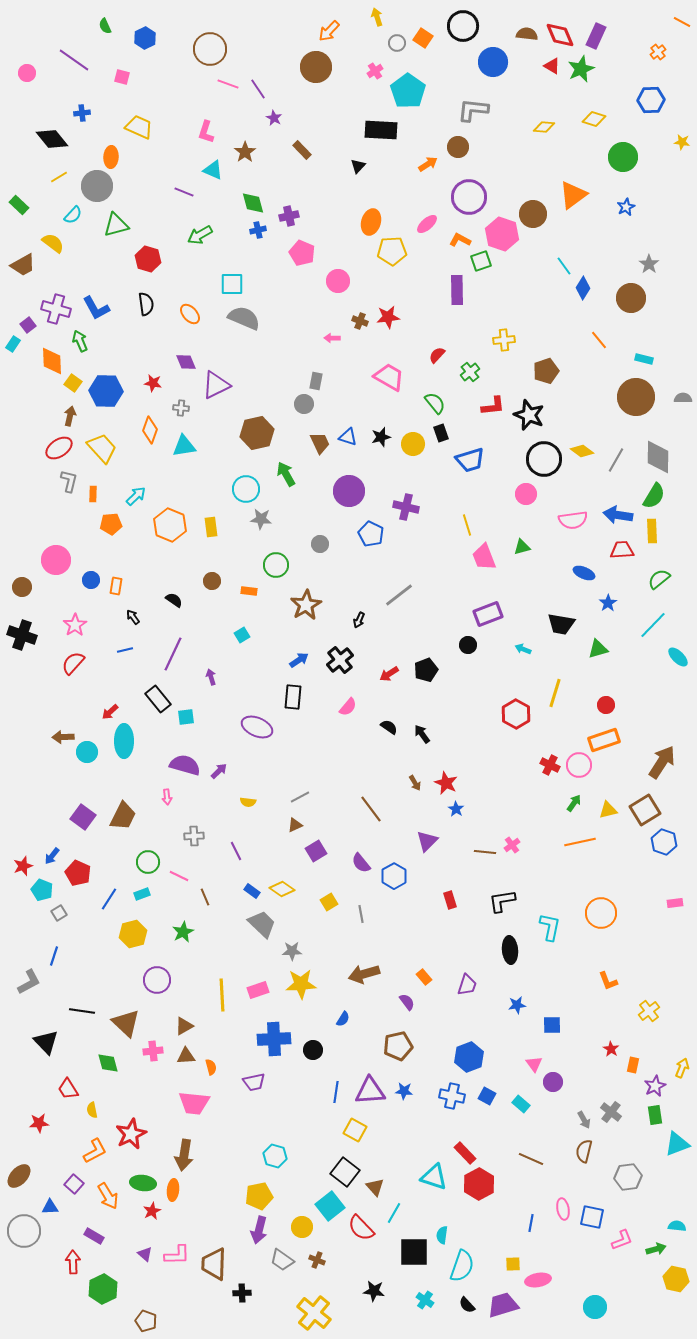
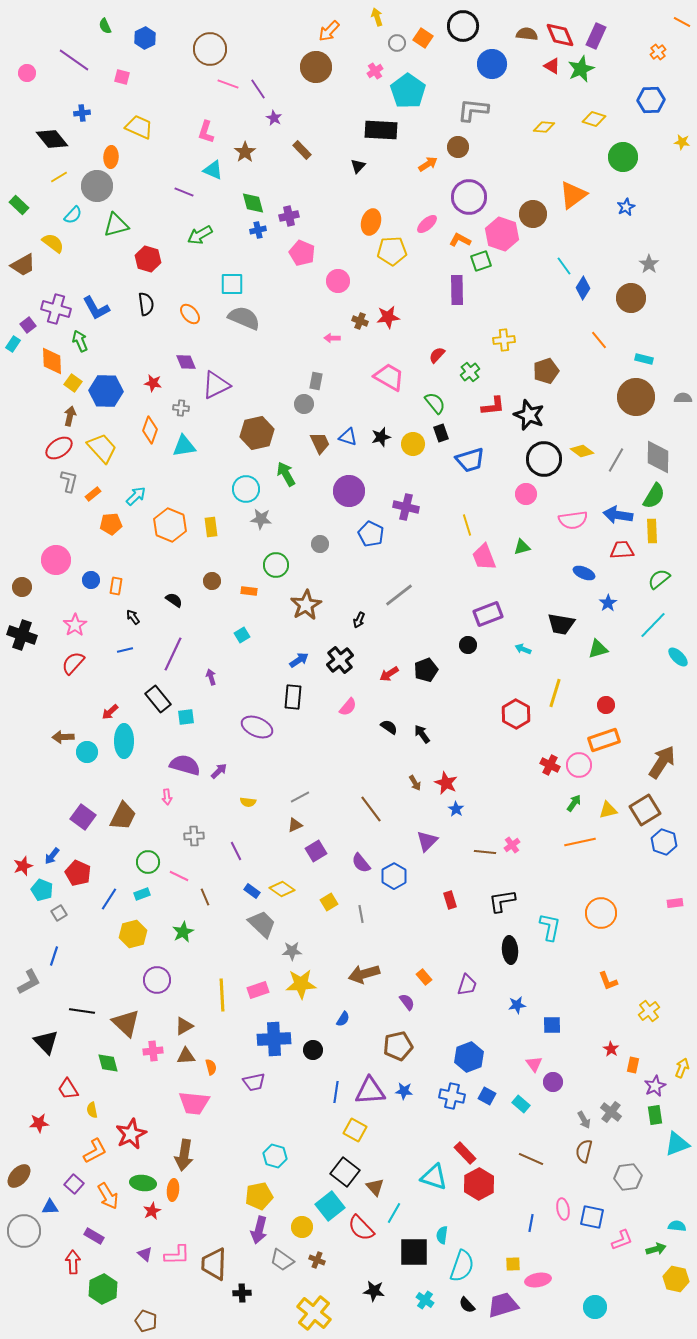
blue circle at (493, 62): moved 1 px left, 2 px down
orange rectangle at (93, 494): rotated 49 degrees clockwise
